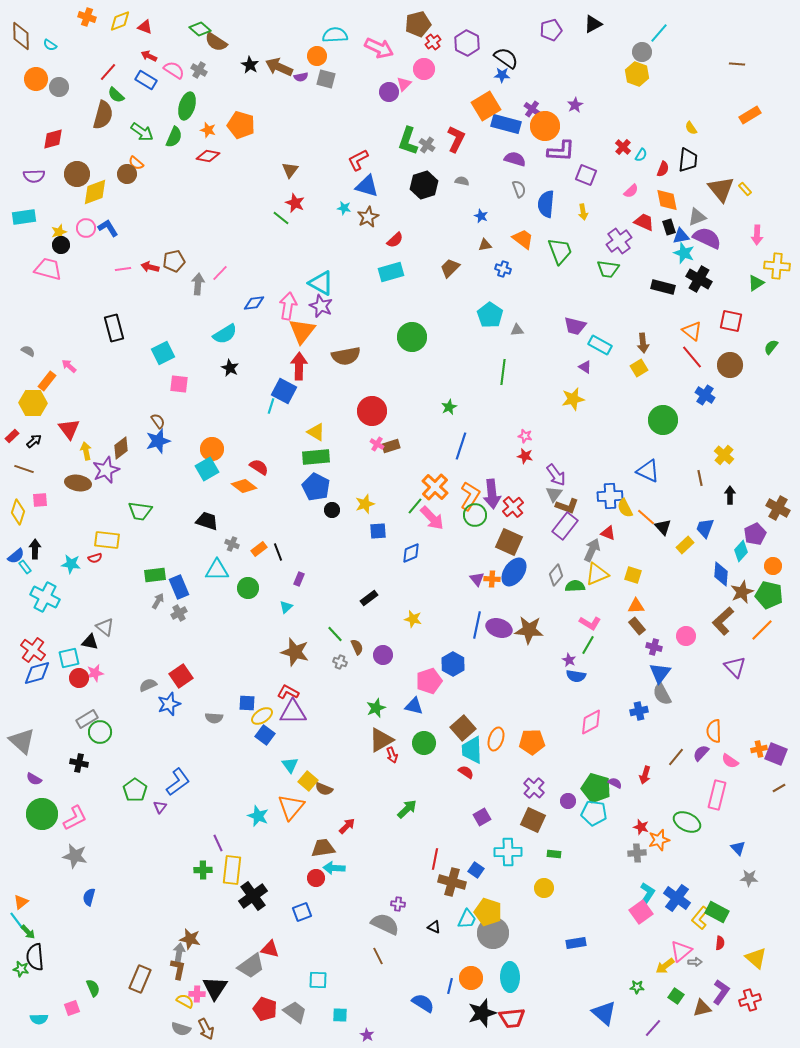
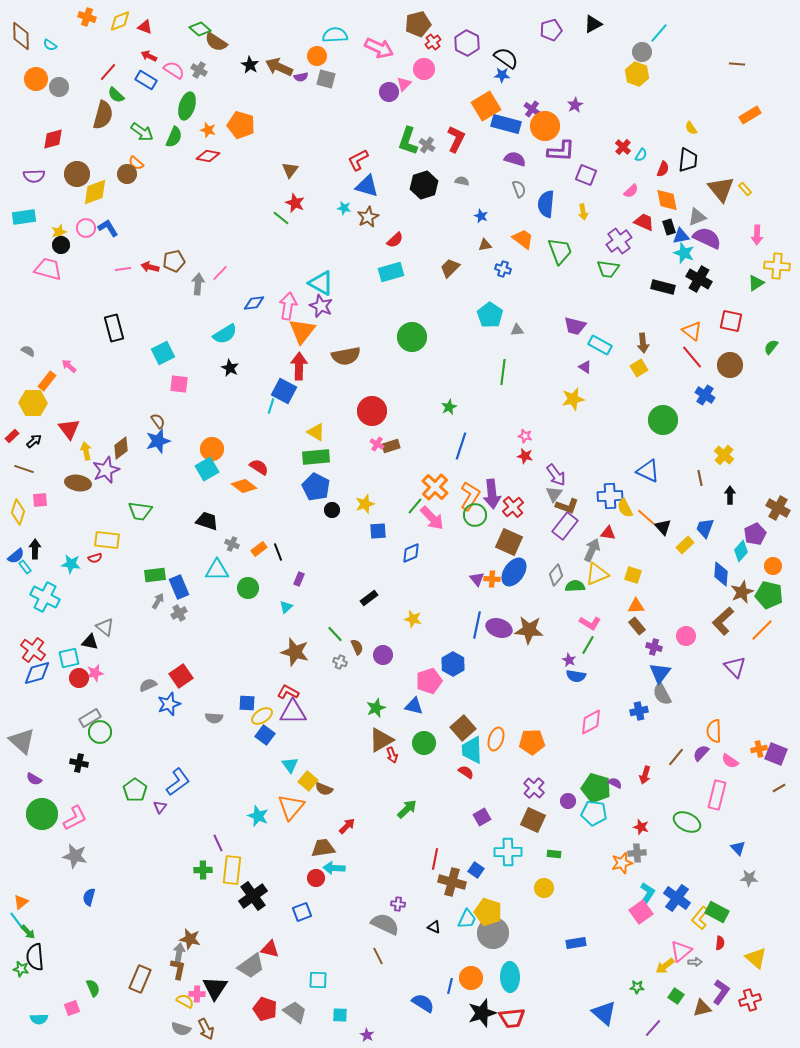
red triangle at (608, 533): rotated 14 degrees counterclockwise
gray rectangle at (87, 719): moved 3 px right, 1 px up
orange star at (659, 840): moved 37 px left, 23 px down
